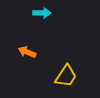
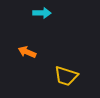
yellow trapezoid: rotated 75 degrees clockwise
